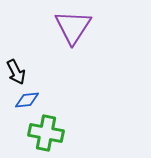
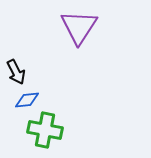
purple triangle: moved 6 px right
green cross: moved 1 px left, 3 px up
